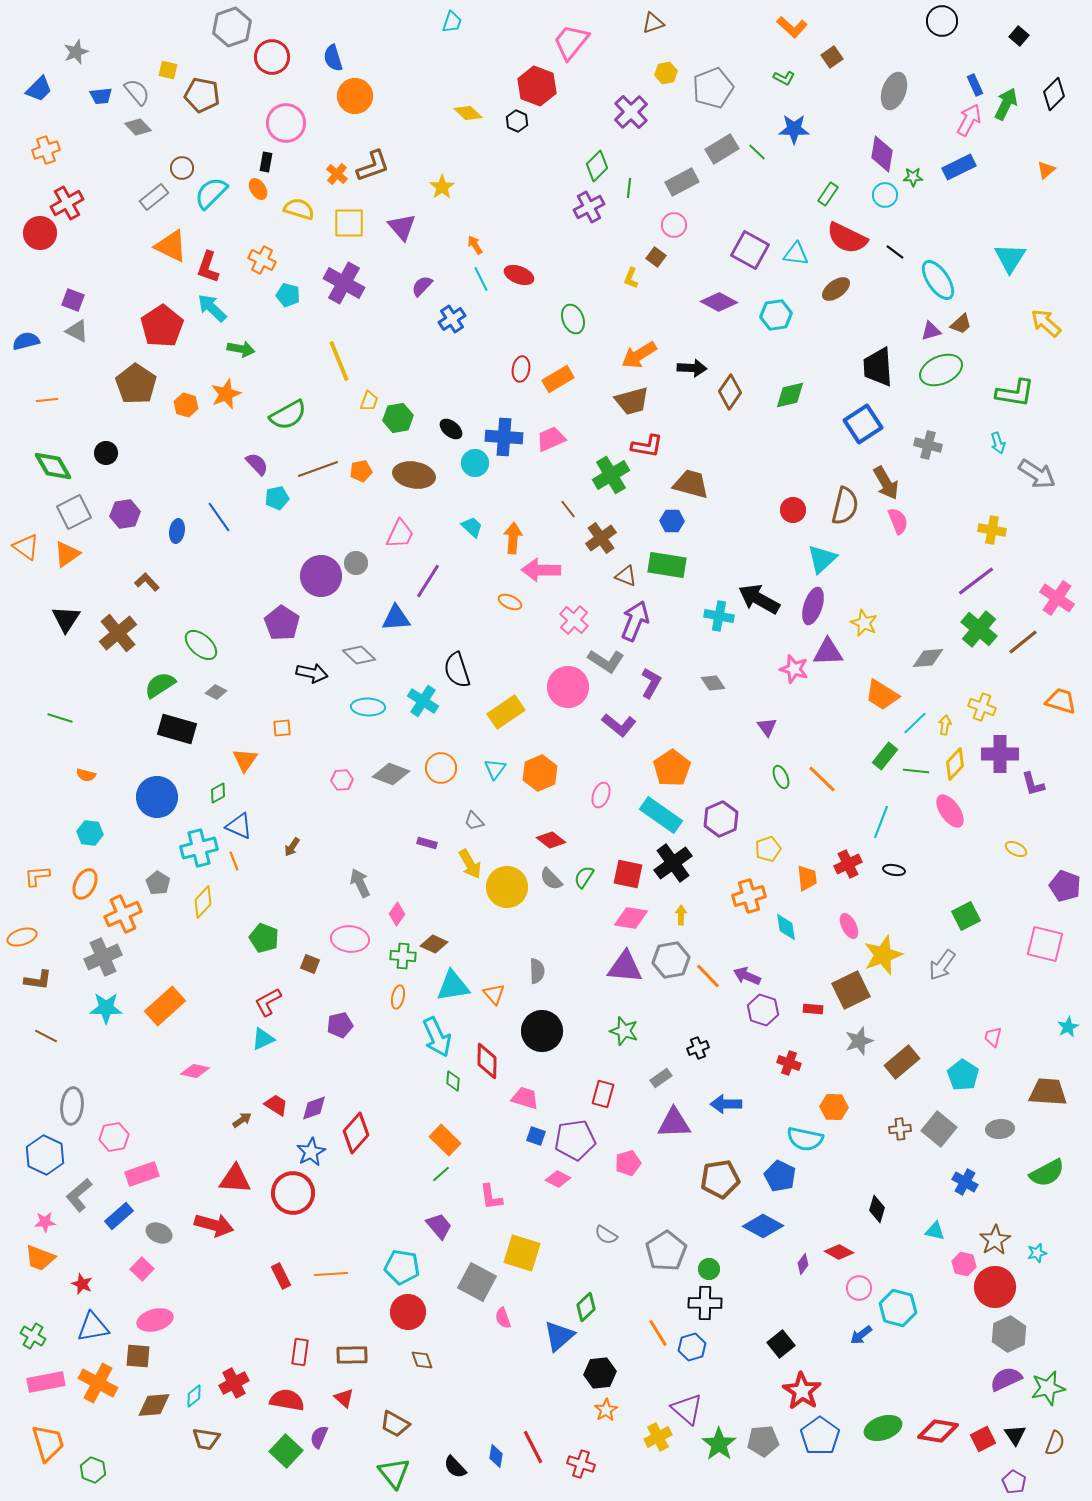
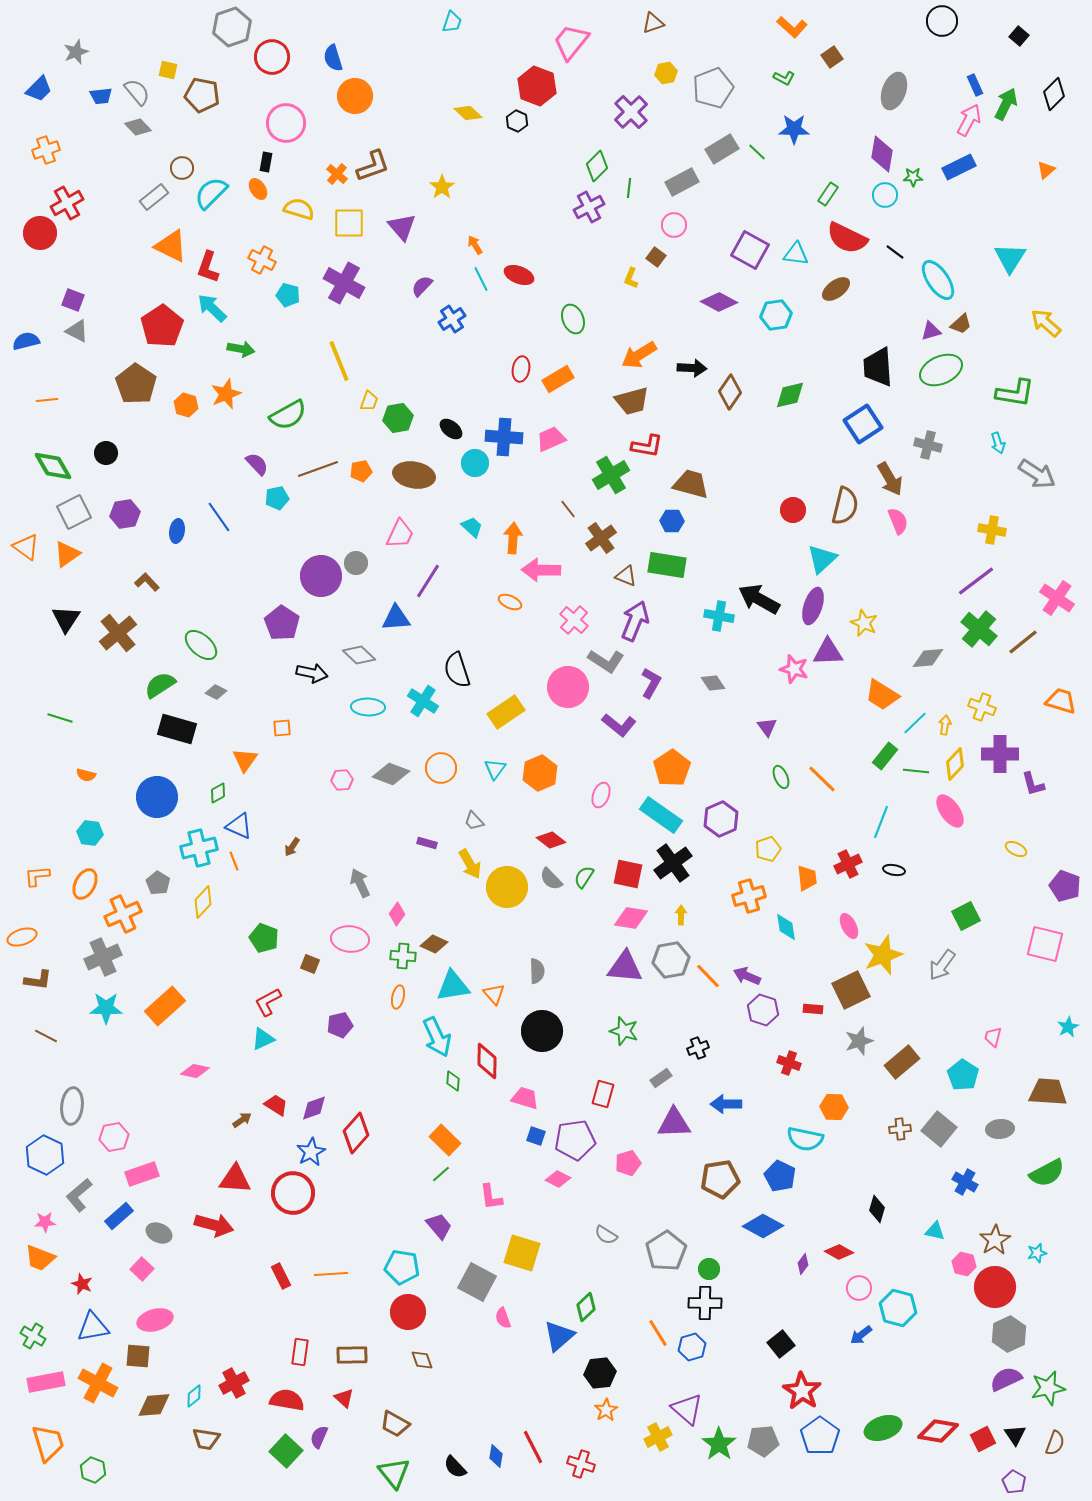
brown arrow at (886, 483): moved 4 px right, 4 px up
